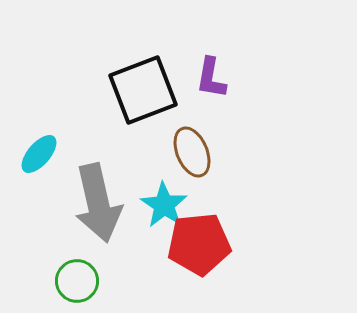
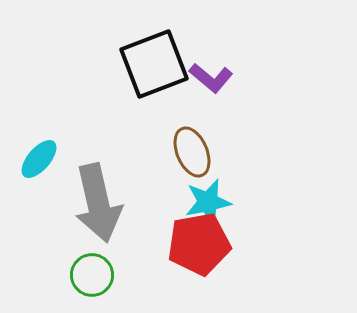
purple L-shape: rotated 60 degrees counterclockwise
black square: moved 11 px right, 26 px up
cyan ellipse: moved 5 px down
cyan star: moved 44 px right, 3 px up; rotated 27 degrees clockwise
red pentagon: rotated 4 degrees counterclockwise
green circle: moved 15 px right, 6 px up
